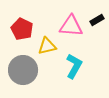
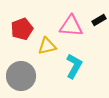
black rectangle: moved 2 px right
red pentagon: rotated 25 degrees clockwise
gray circle: moved 2 px left, 6 px down
